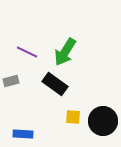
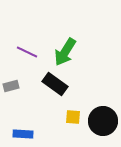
gray rectangle: moved 5 px down
